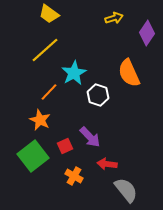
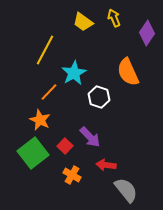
yellow trapezoid: moved 34 px right, 8 px down
yellow arrow: rotated 96 degrees counterclockwise
yellow line: rotated 20 degrees counterclockwise
orange semicircle: moved 1 px left, 1 px up
white hexagon: moved 1 px right, 2 px down
red square: rotated 21 degrees counterclockwise
green square: moved 3 px up
red arrow: moved 1 px left, 1 px down
orange cross: moved 2 px left, 1 px up
